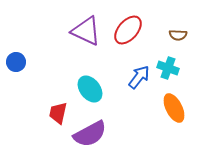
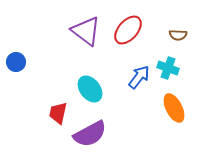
purple triangle: rotated 12 degrees clockwise
